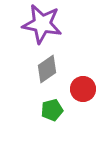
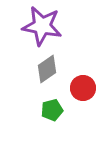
purple star: moved 2 px down
red circle: moved 1 px up
